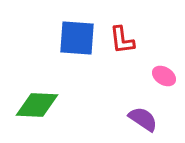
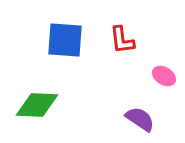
blue square: moved 12 px left, 2 px down
purple semicircle: moved 3 px left
